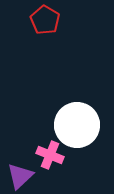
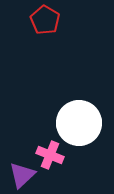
white circle: moved 2 px right, 2 px up
purple triangle: moved 2 px right, 1 px up
